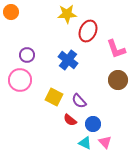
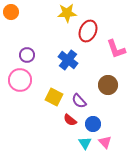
yellow star: moved 1 px up
brown circle: moved 10 px left, 5 px down
cyan triangle: rotated 32 degrees clockwise
